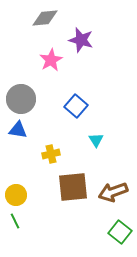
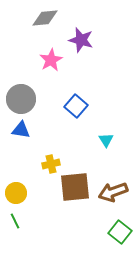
blue triangle: moved 3 px right
cyan triangle: moved 10 px right
yellow cross: moved 10 px down
brown square: moved 2 px right
yellow circle: moved 2 px up
